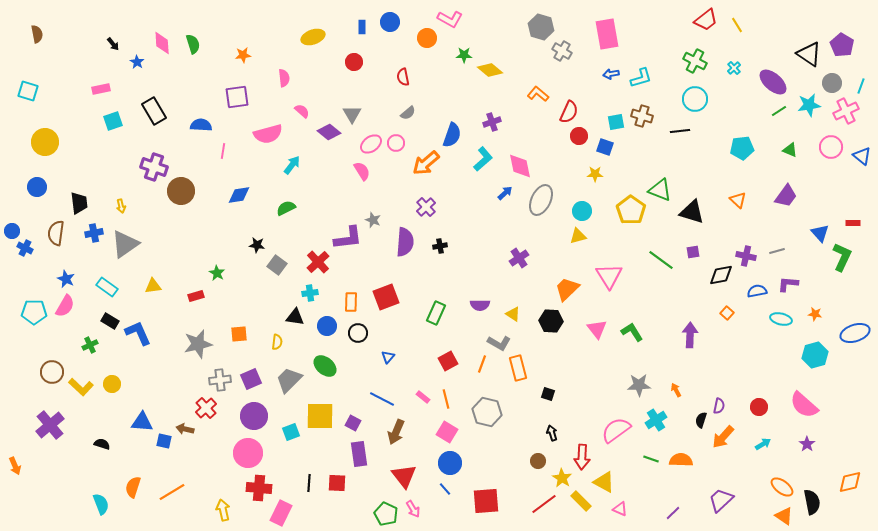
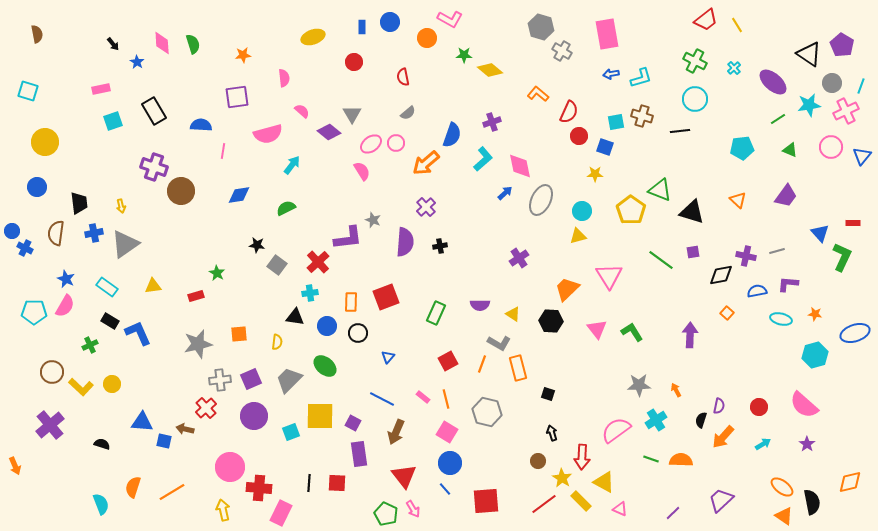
green line at (779, 111): moved 1 px left, 8 px down
blue triangle at (862, 156): rotated 30 degrees clockwise
pink circle at (248, 453): moved 18 px left, 14 px down
